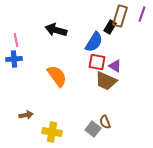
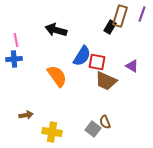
blue semicircle: moved 12 px left, 14 px down
purple triangle: moved 17 px right
